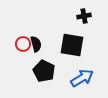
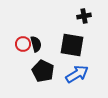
black pentagon: moved 1 px left
blue arrow: moved 5 px left, 4 px up
